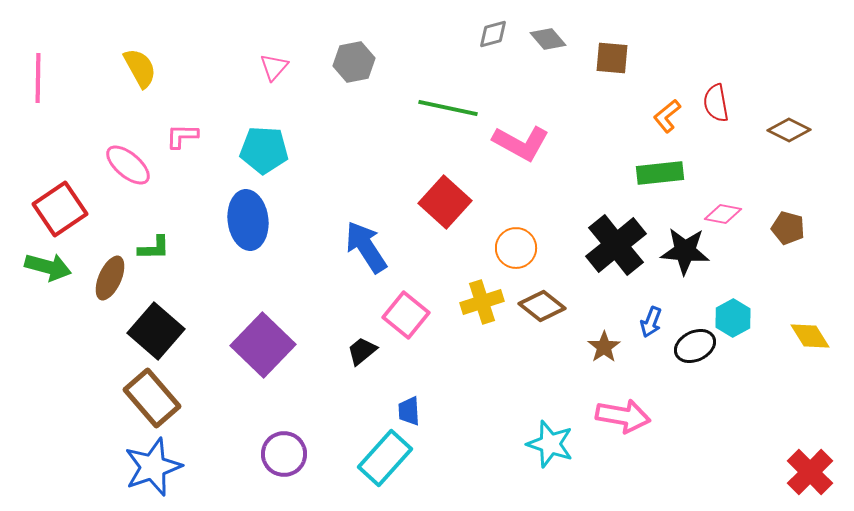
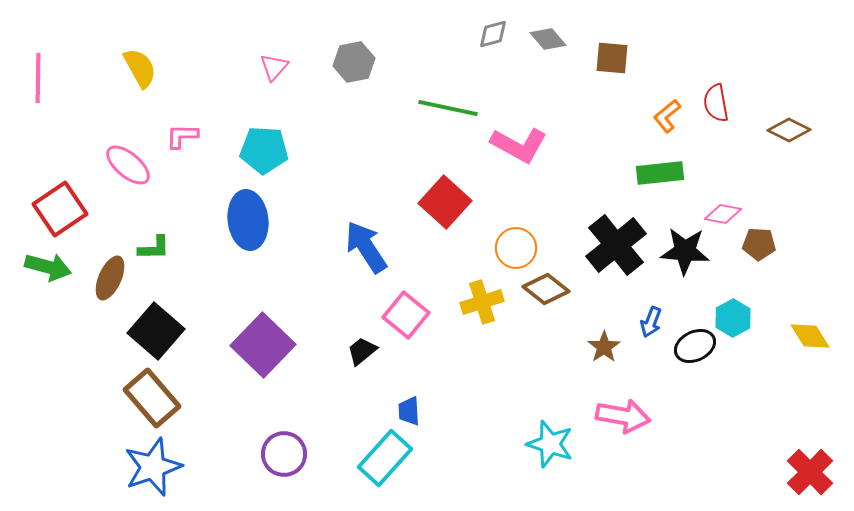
pink L-shape at (521, 143): moved 2 px left, 2 px down
brown pentagon at (788, 228): moved 29 px left, 16 px down; rotated 12 degrees counterclockwise
brown diamond at (542, 306): moved 4 px right, 17 px up
